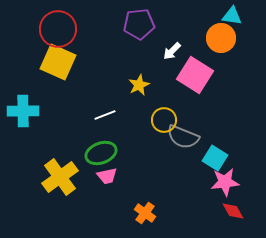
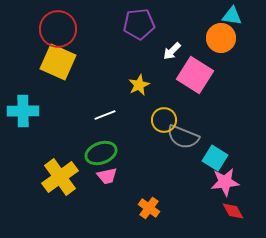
orange cross: moved 4 px right, 5 px up
